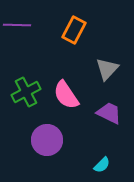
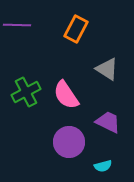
orange rectangle: moved 2 px right, 1 px up
gray triangle: rotated 40 degrees counterclockwise
purple trapezoid: moved 1 px left, 9 px down
purple circle: moved 22 px right, 2 px down
cyan semicircle: moved 1 px right, 1 px down; rotated 30 degrees clockwise
